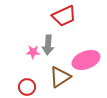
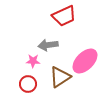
gray arrow: rotated 78 degrees clockwise
pink star: moved 9 px down
pink ellipse: moved 1 px left, 1 px down; rotated 24 degrees counterclockwise
red circle: moved 1 px right, 3 px up
